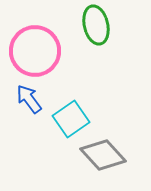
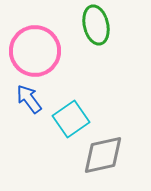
gray diamond: rotated 60 degrees counterclockwise
